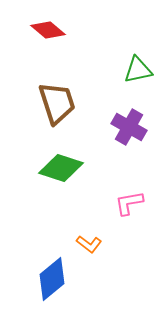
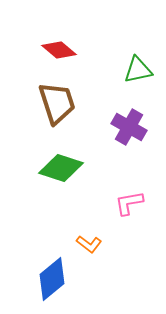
red diamond: moved 11 px right, 20 px down
